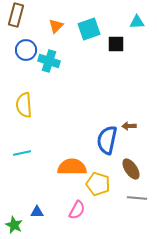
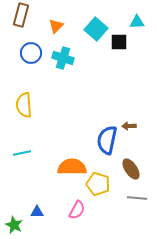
brown rectangle: moved 5 px right
cyan square: moved 7 px right; rotated 30 degrees counterclockwise
black square: moved 3 px right, 2 px up
blue circle: moved 5 px right, 3 px down
cyan cross: moved 14 px right, 3 px up
